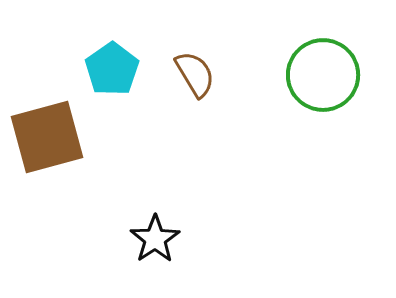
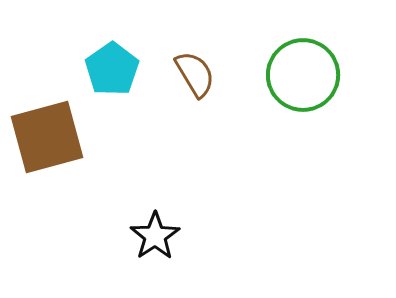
green circle: moved 20 px left
black star: moved 3 px up
